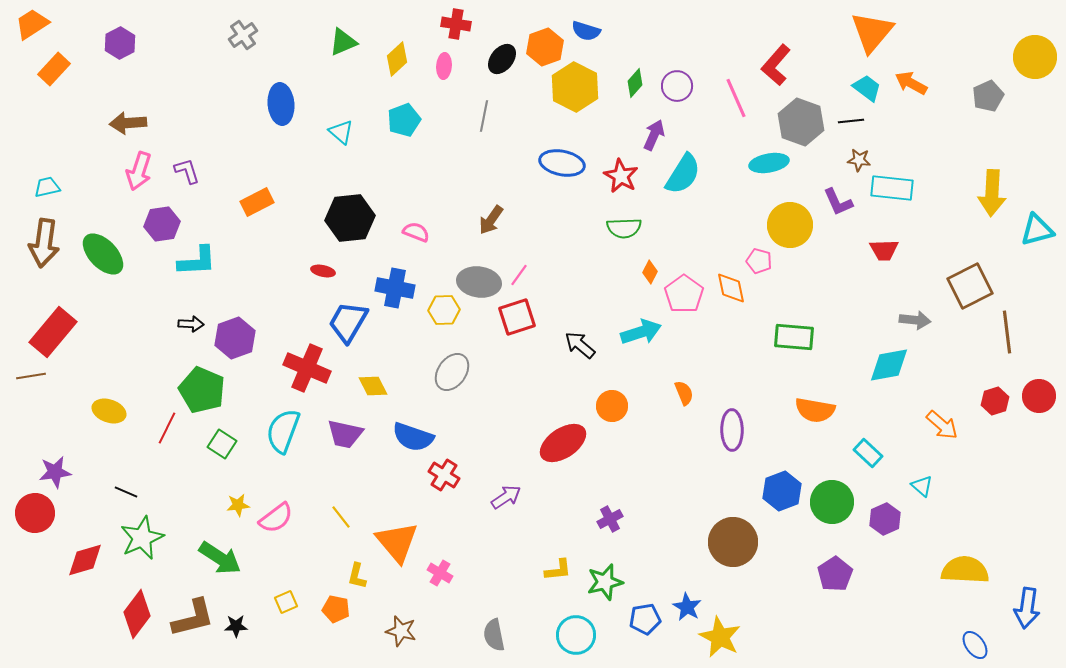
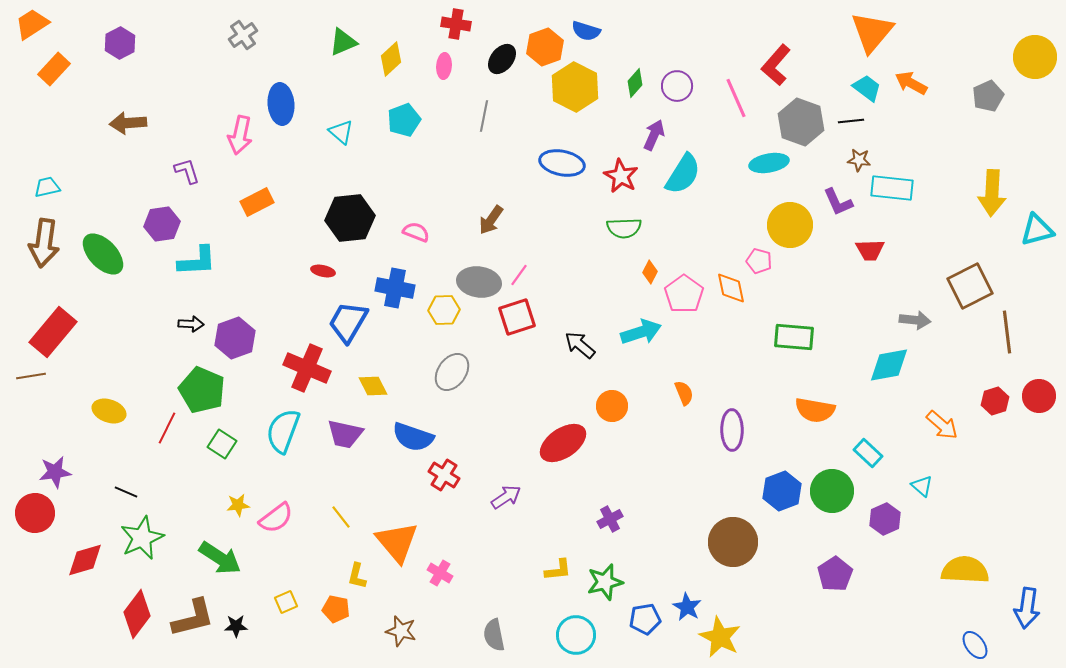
yellow diamond at (397, 59): moved 6 px left
pink arrow at (139, 171): moved 101 px right, 36 px up; rotated 6 degrees counterclockwise
red trapezoid at (884, 250): moved 14 px left
green circle at (832, 502): moved 11 px up
